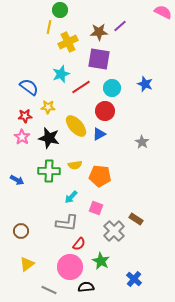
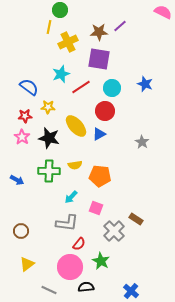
blue cross: moved 3 px left, 12 px down
